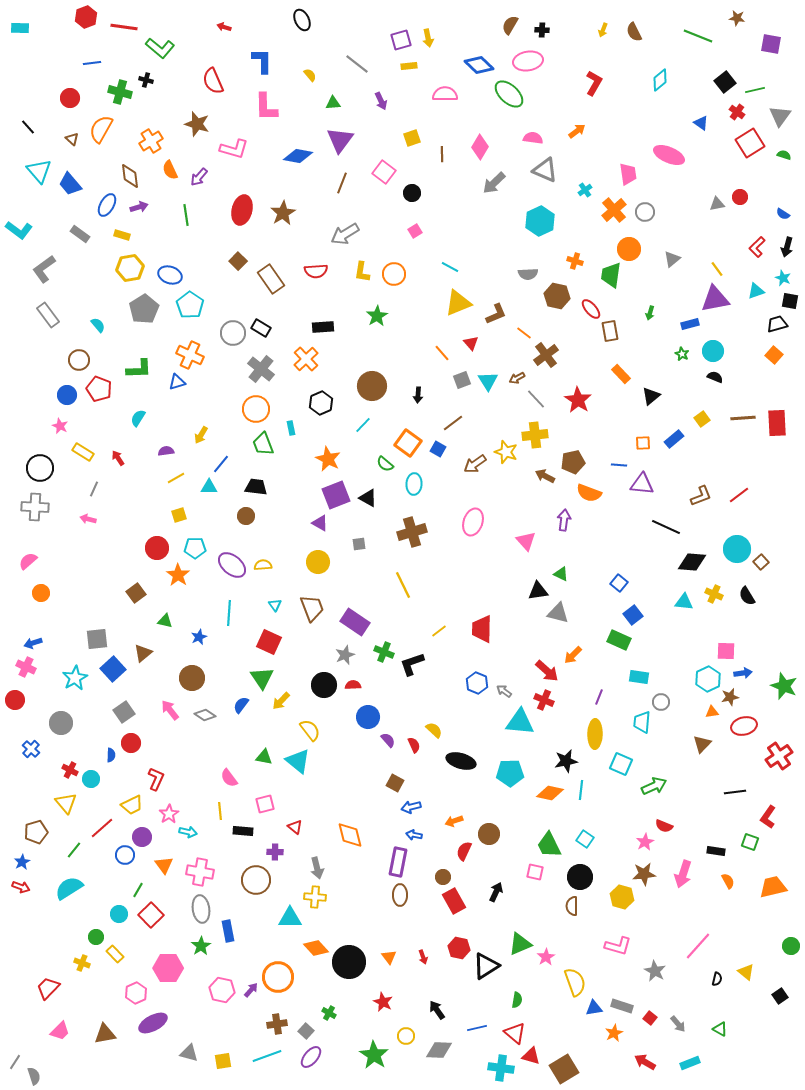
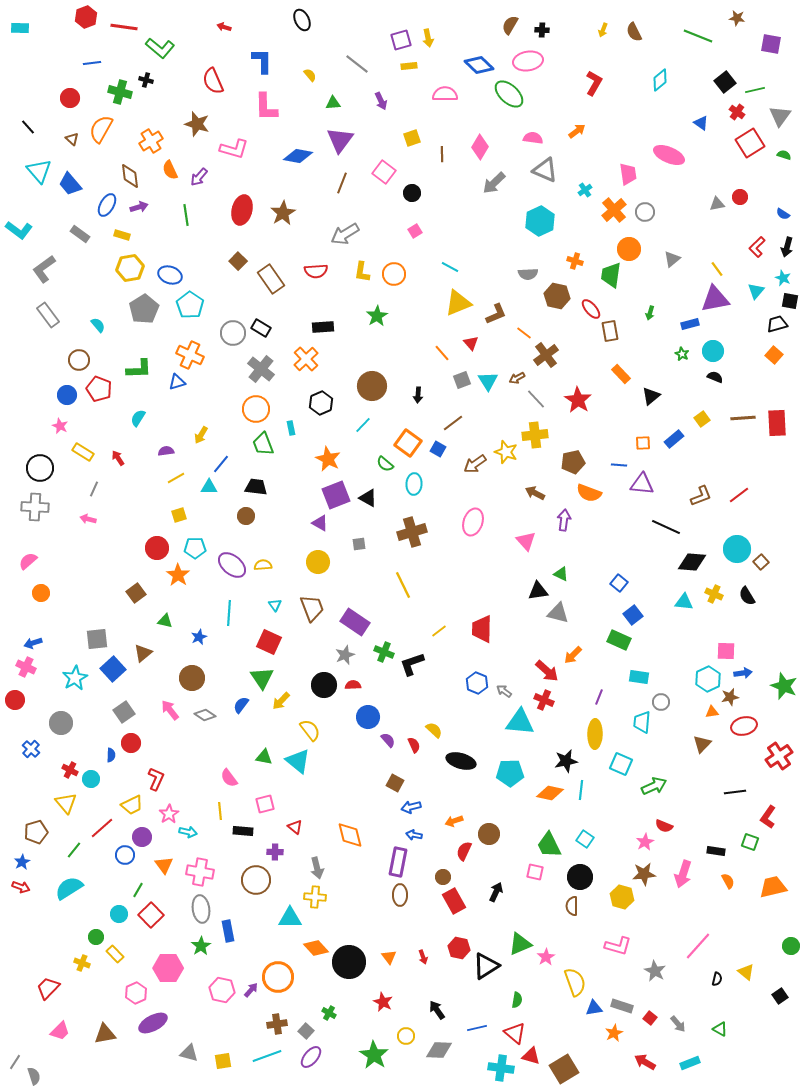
cyan triangle at (756, 291): rotated 30 degrees counterclockwise
brown arrow at (545, 476): moved 10 px left, 17 px down
